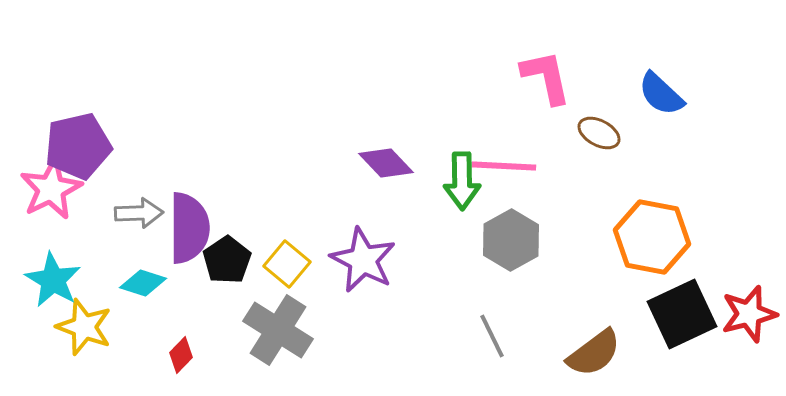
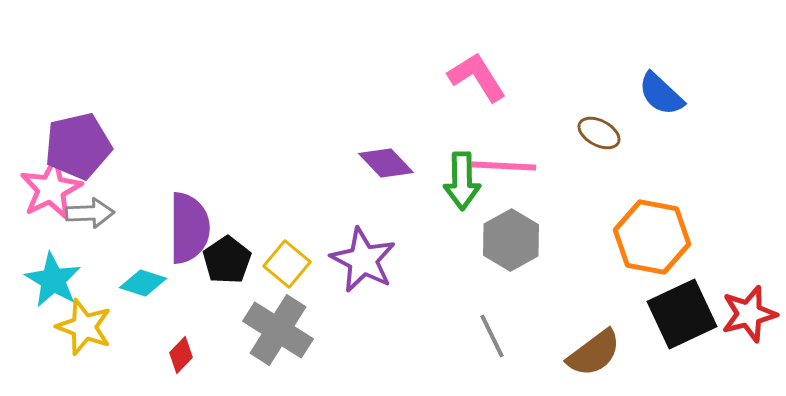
pink L-shape: moved 69 px left; rotated 20 degrees counterclockwise
gray arrow: moved 49 px left
